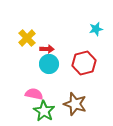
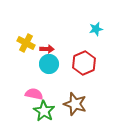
yellow cross: moved 1 px left, 5 px down; rotated 18 degrees counterclockwise
red hexagon: rotated 10 degrees counterclockwise
